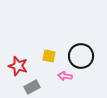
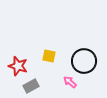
black circle: moved 3 px right, 5 px down
pink arrow: moved 5 px right, 6 px down; rotated 32 degrees clockwise
gray rectangle: moved 1 px left, 1 px up
